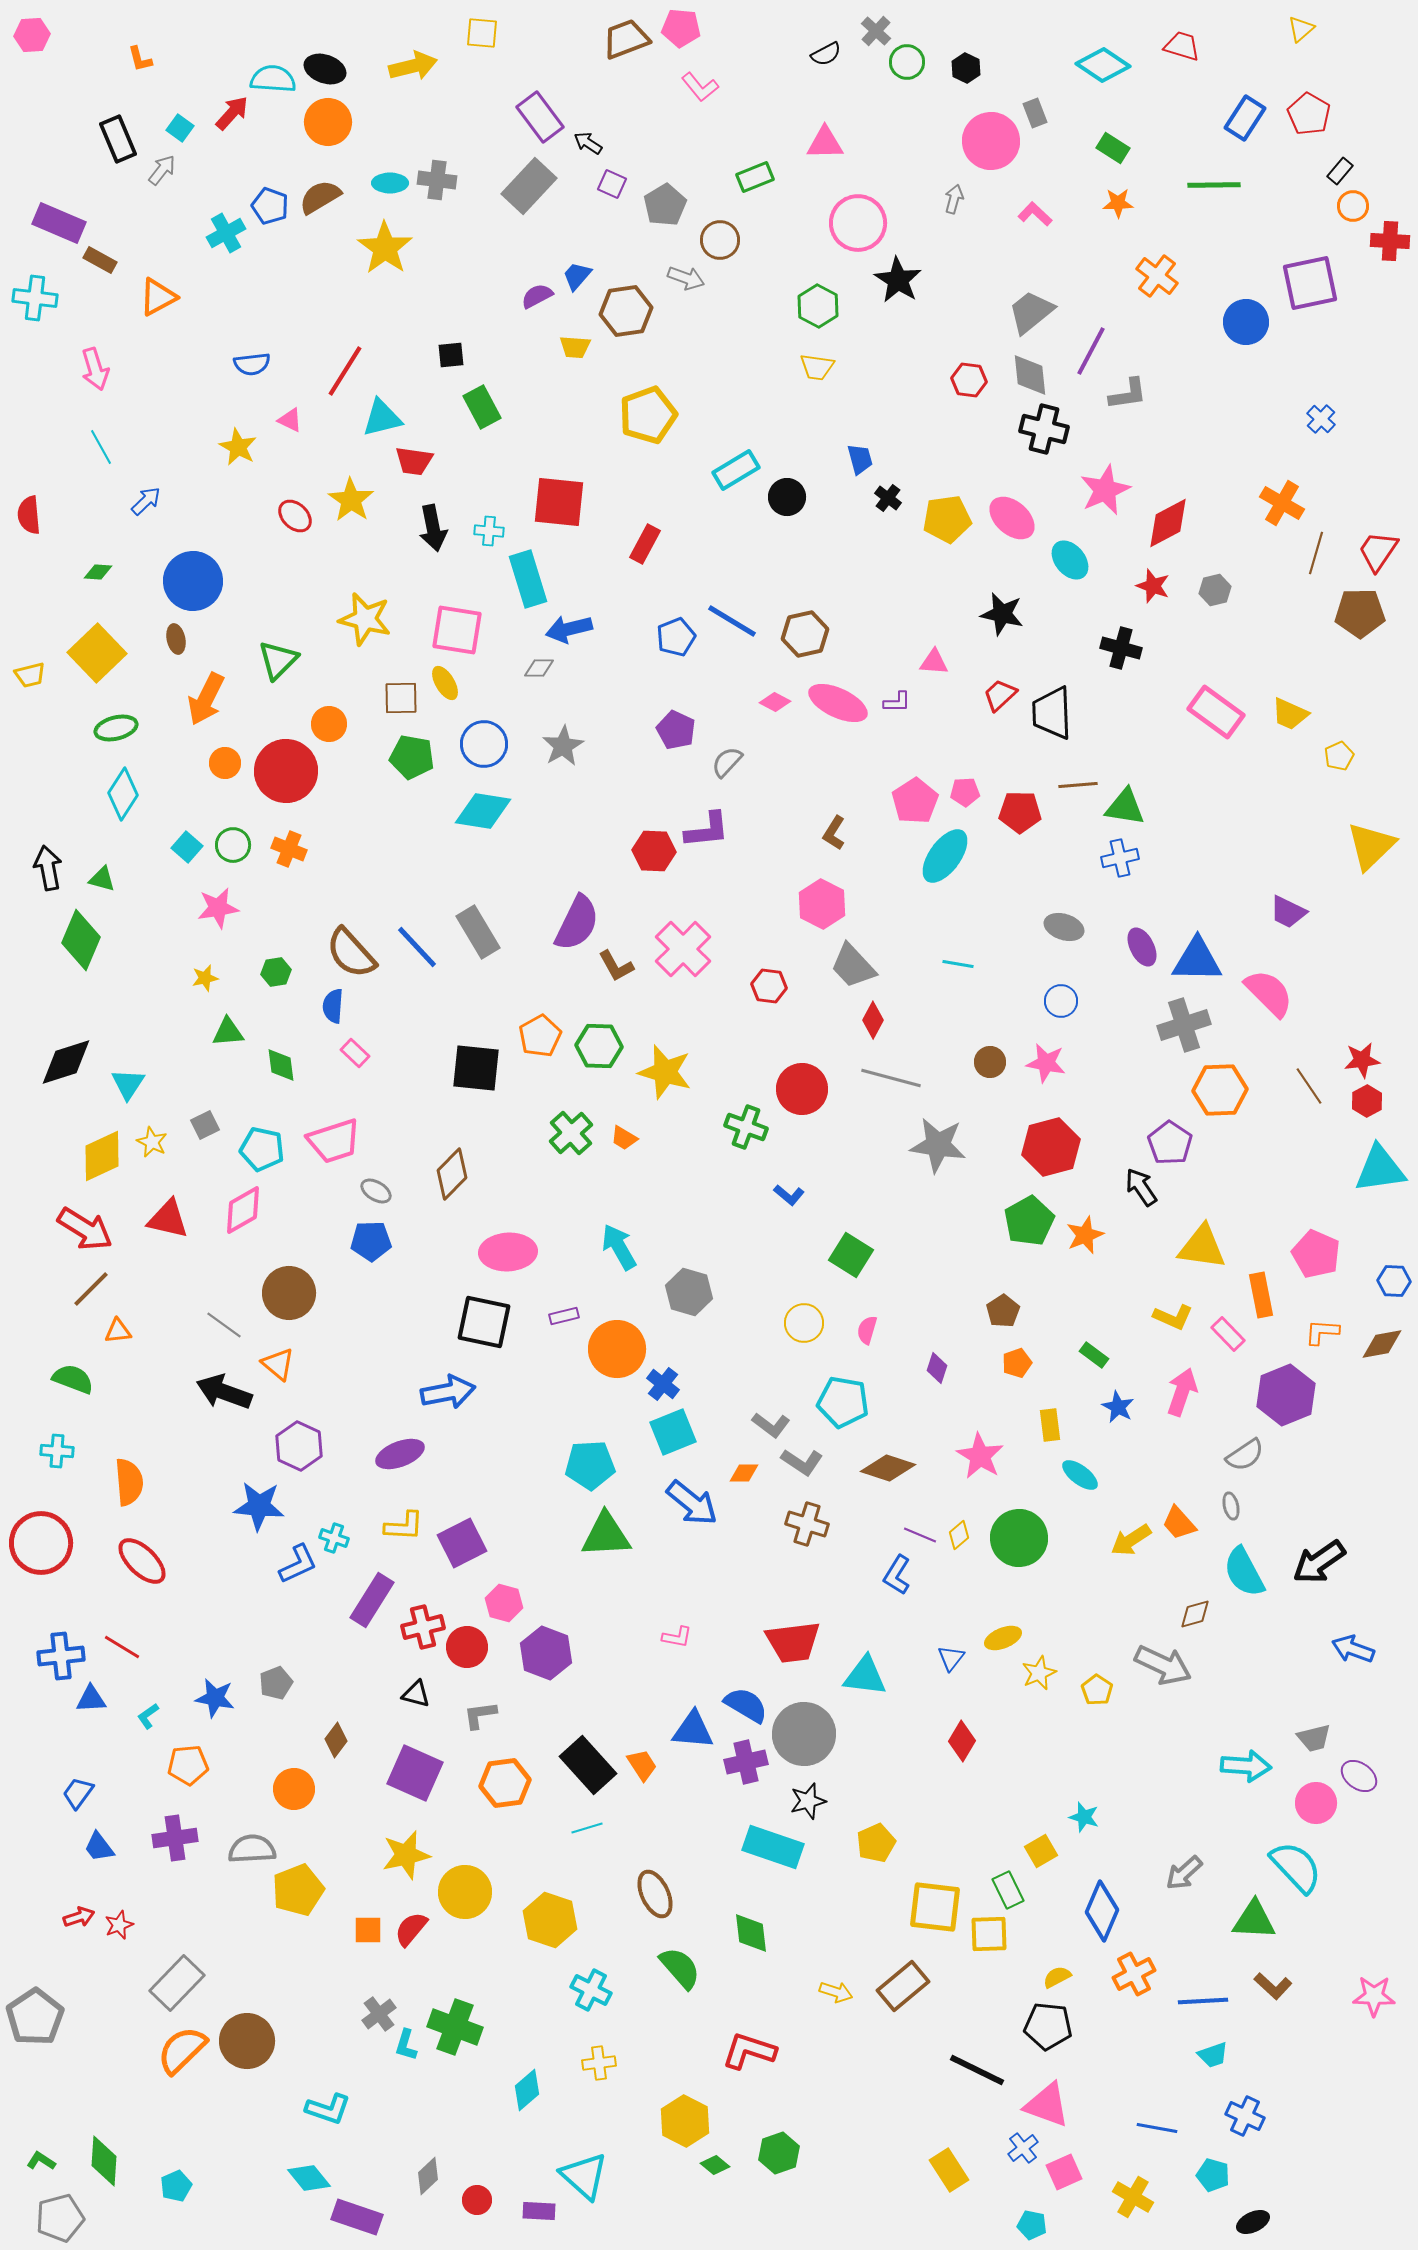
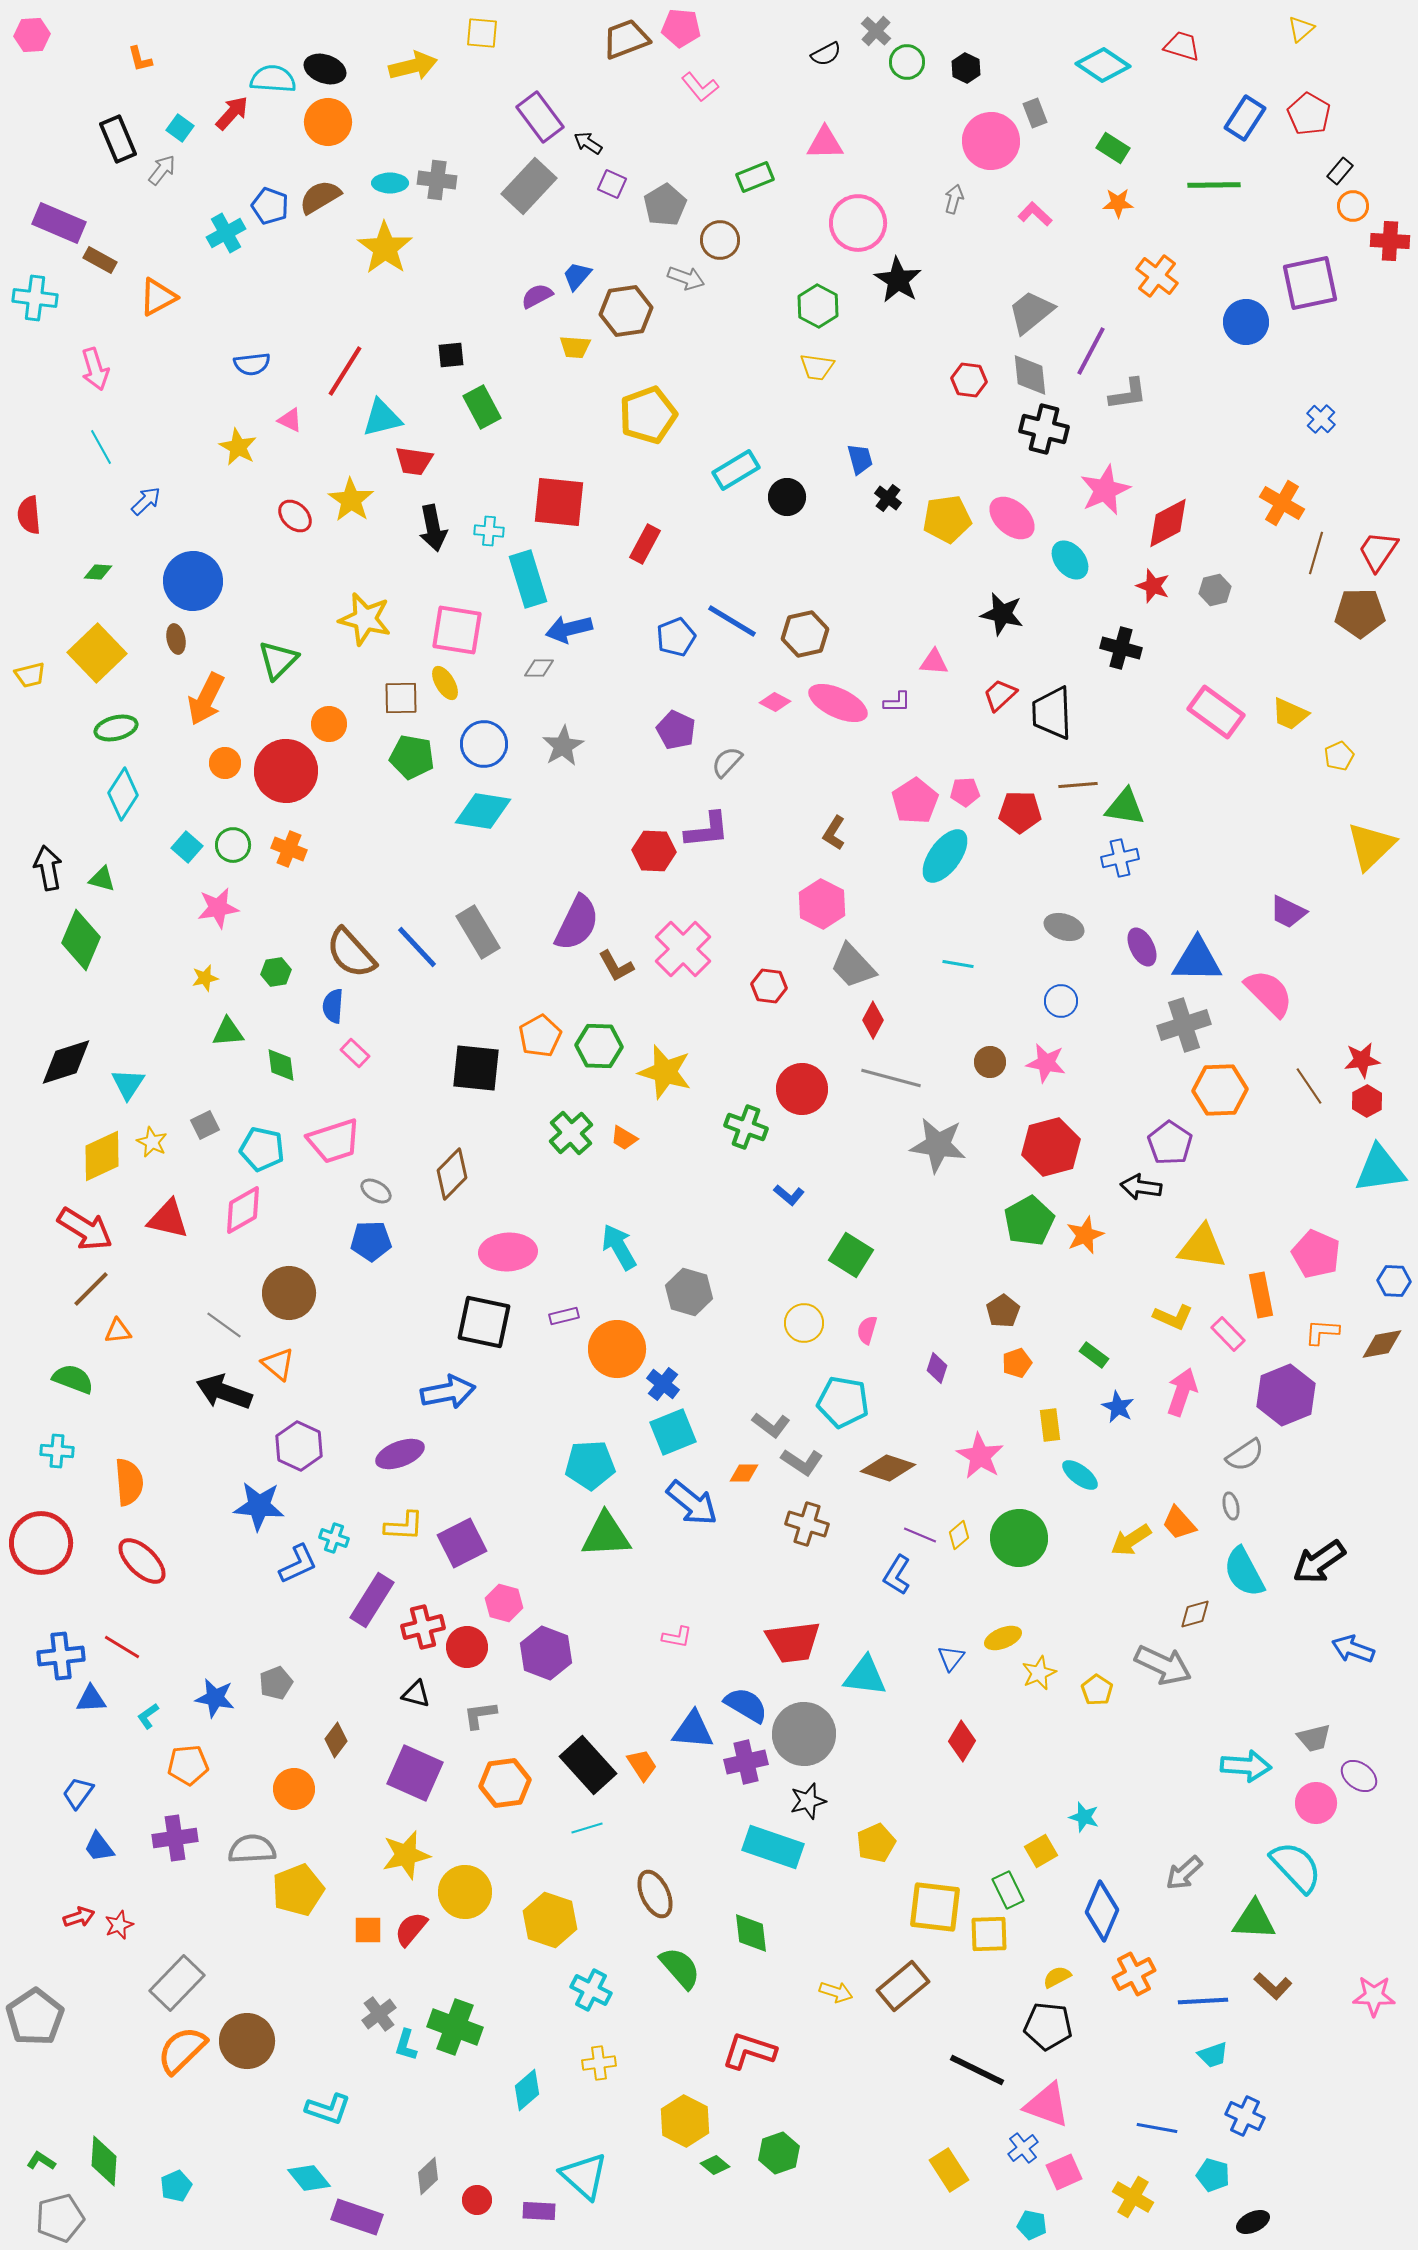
black arrow at (1141, 1187): rotated 48 degrees counterclockwise
